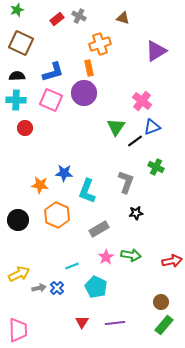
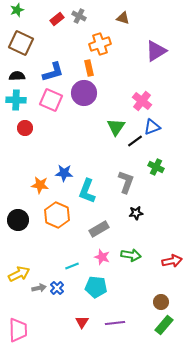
pink star: moved 4 px left; rotated 21 degrees counterclockwise
cyan pentagon: rotated 20 degrees counterclockwise
